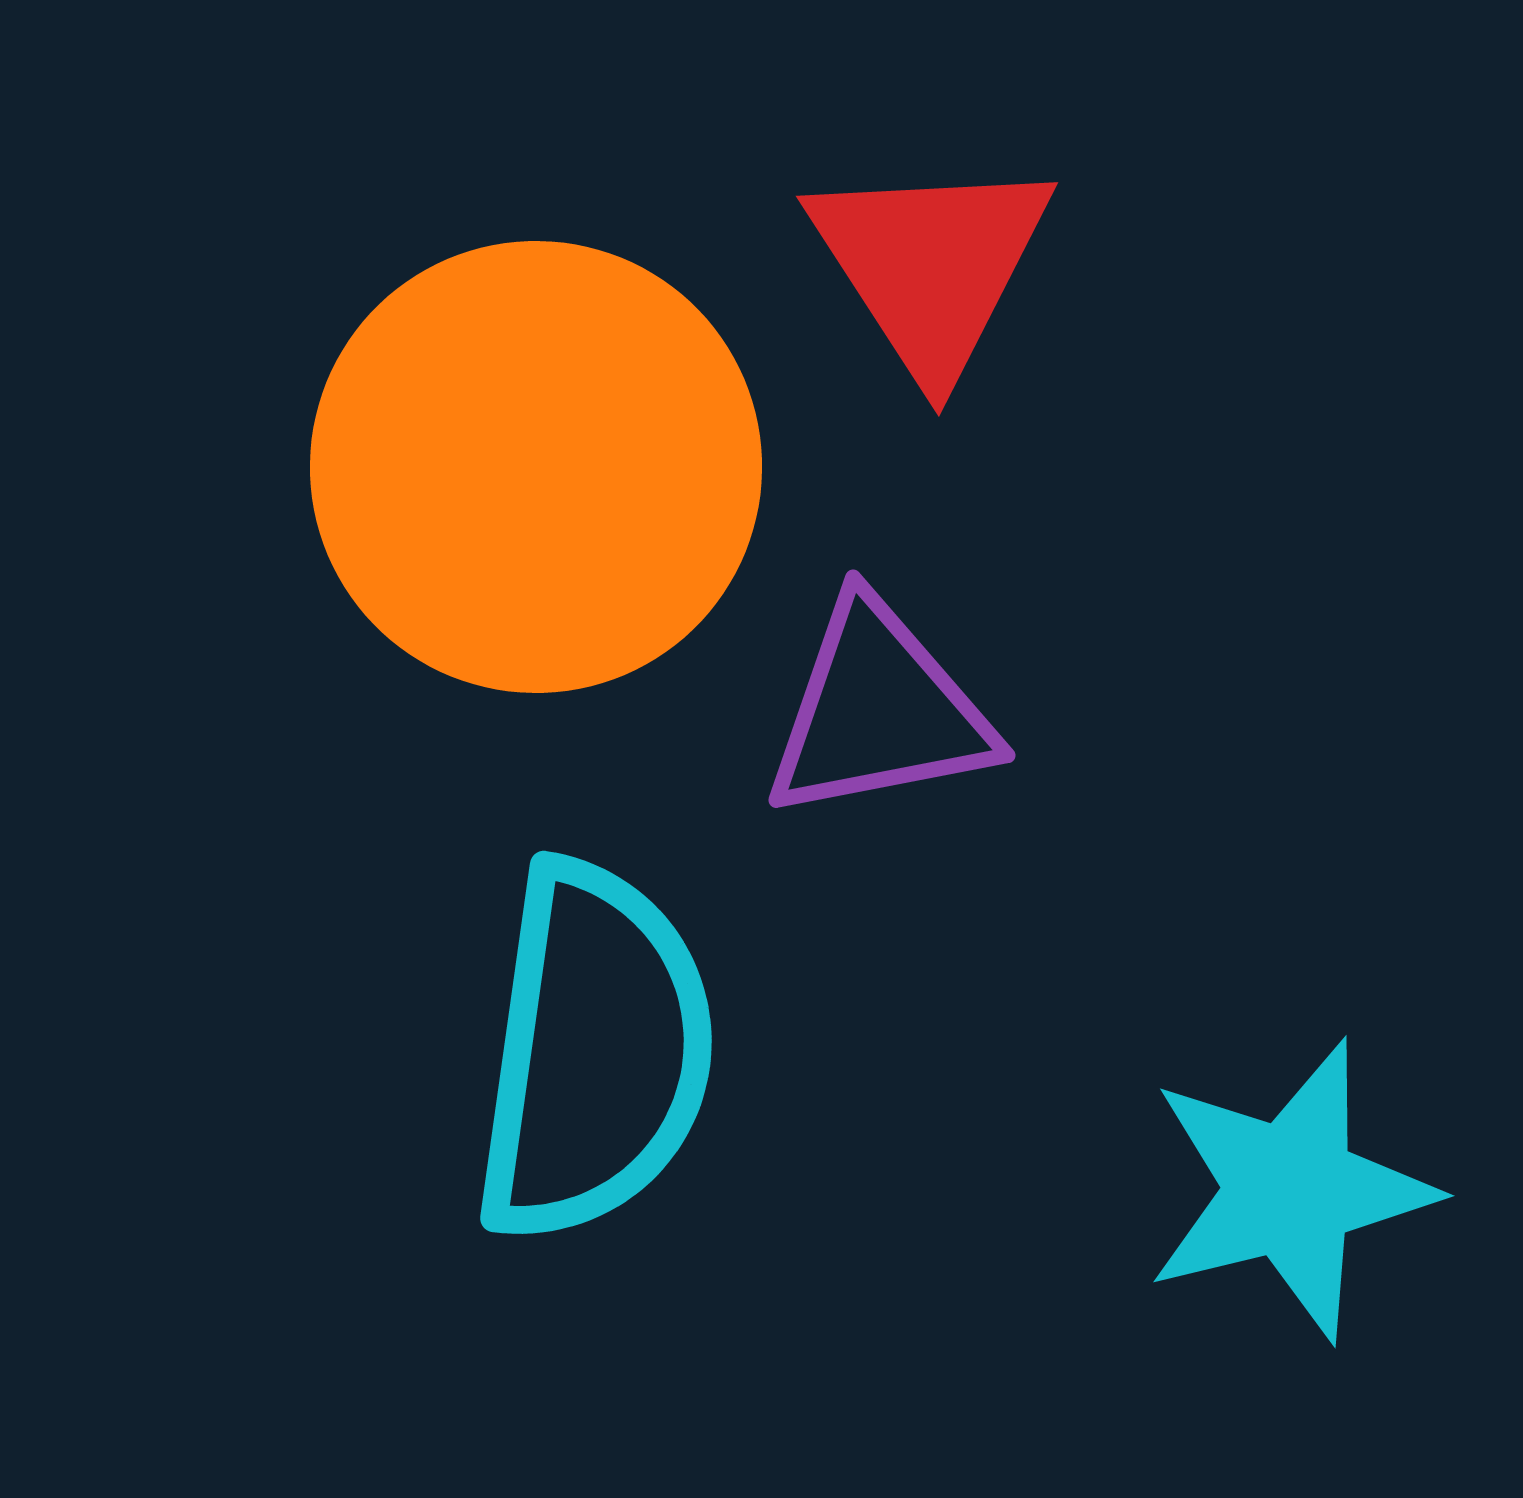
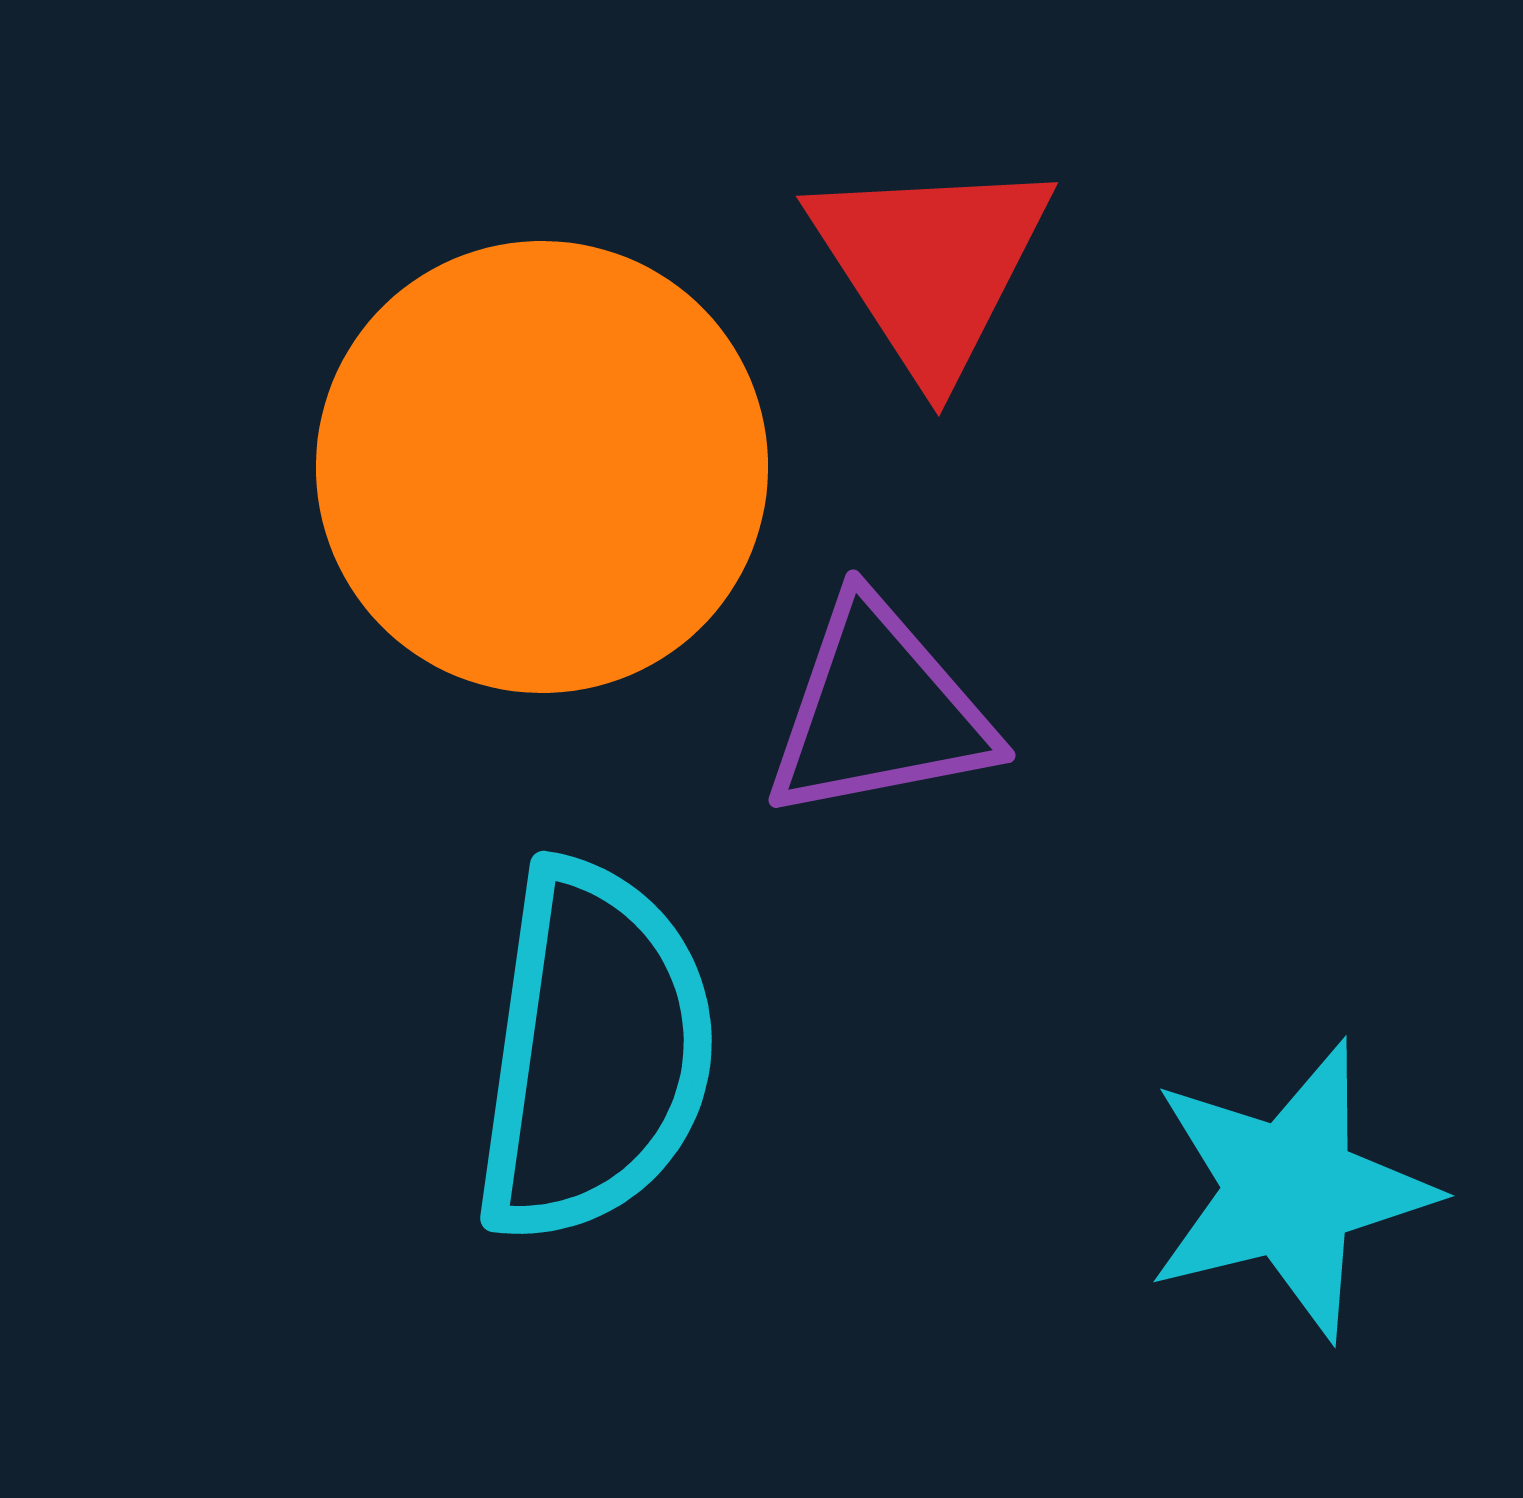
orange circle: moved 6 px right
